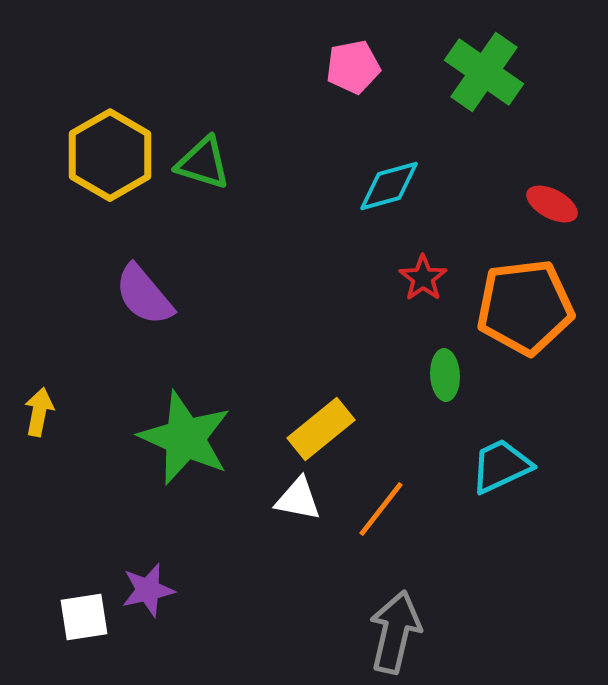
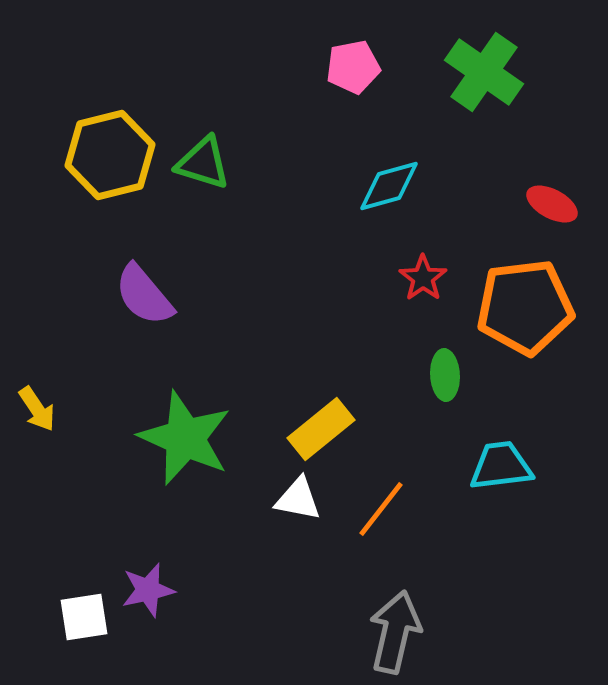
yellow hexagon: rotated 16 degrees clockwise
yellow arrow: moved 2 px left, 3 px up; rotated 135 degrees clockwise
cyan trapezoid: rotated 18 degrees clockwise
